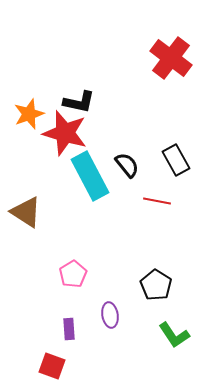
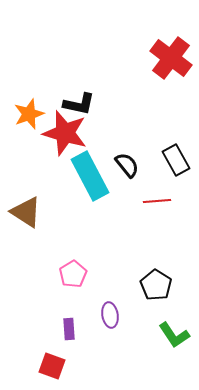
black L-shape: moved 2 px down
red line: rotated 16 degrees counterclockwise
